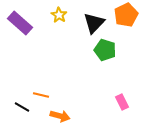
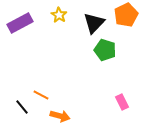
purple rectangle: rotated 70 degrees counterclockwise
orange line: rotated 14 degrees clockwise
black line: rotated 21 degrees clockwise
